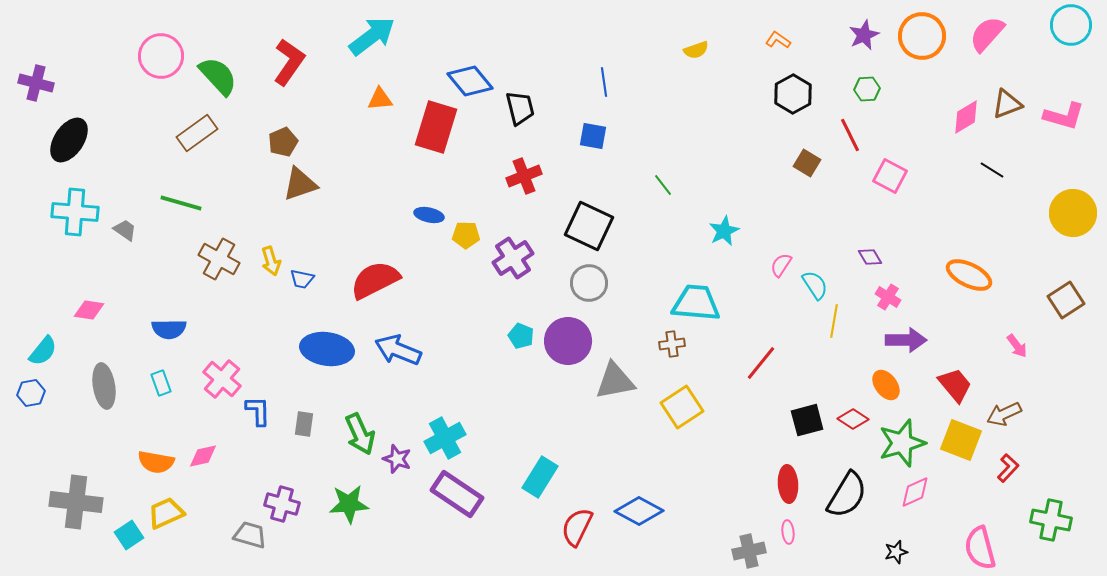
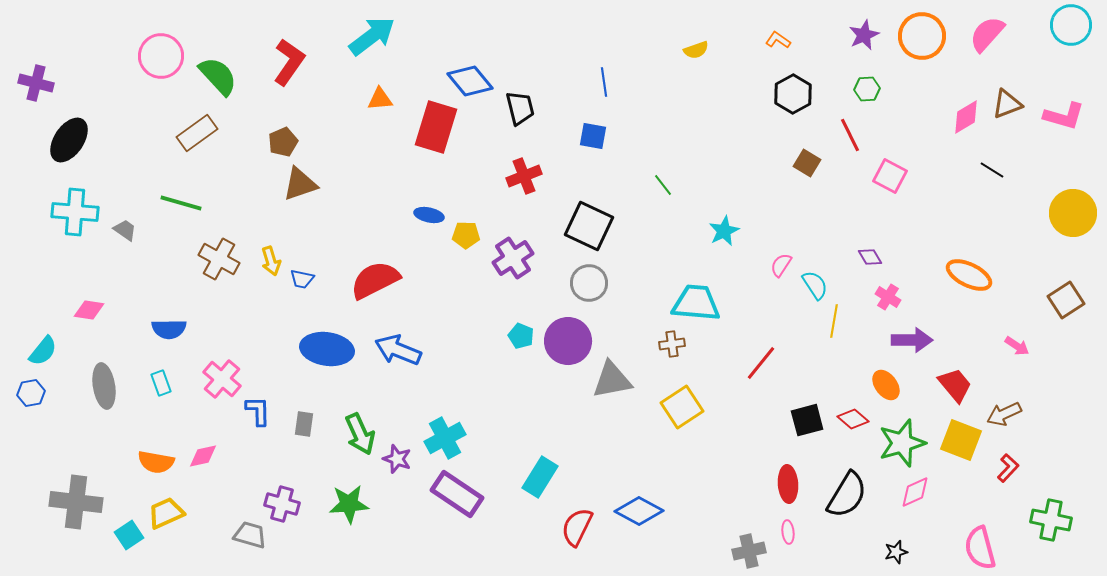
purple arrow at (906, 340): moved 6 px right
pink arrow at (1017, 346): rotated 20 degrees counterclockwise
gray triangle at (615, 381): moved 3 px left, 1 px up
red diamond at (853, 419): rotated 8 degrees clockwise
